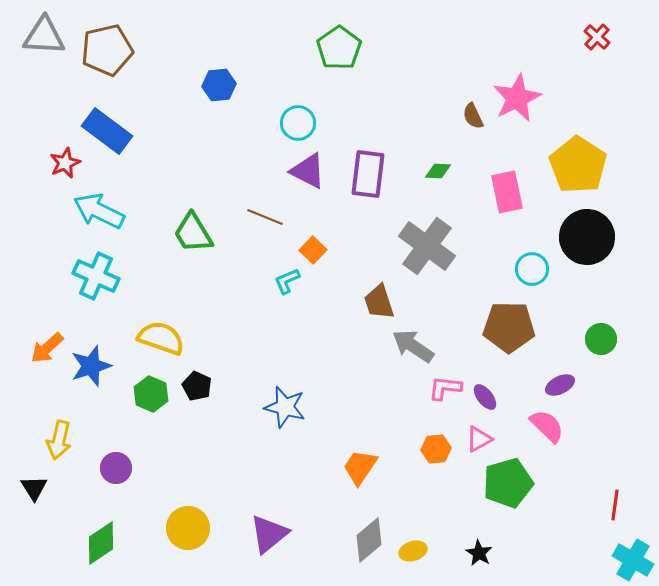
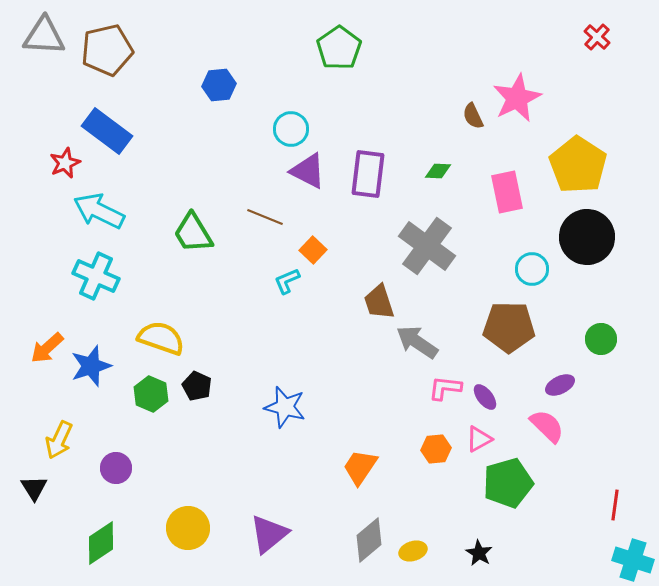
cyan circle at (298, 123): moved 7 px left, 6 px down
gray arrow at (413, 346): moved 4 px right, 4 px up
yellow arrow at (59, 440): rotated 12 degrees clockwise
cyan cross at (633, 560): rotated 12 degrees counterclockwise
